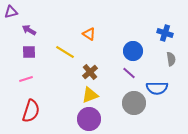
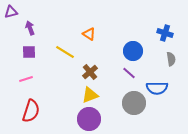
purple arrow: moved 1 px right, 2 px up; rotated 40 degrees clockwise
